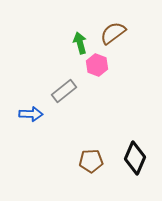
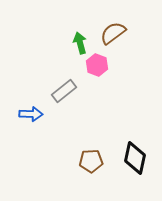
black diamond: rotated 12 degrees counterclockwise
